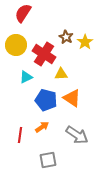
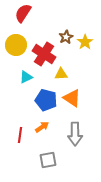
brown star: rotated 16 degrees clockwise
gray arrow: moved 2 px left, 1 px up; rotated 55 degrees clockwise
